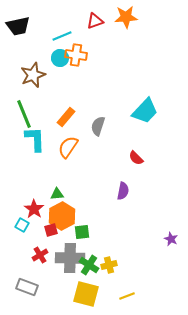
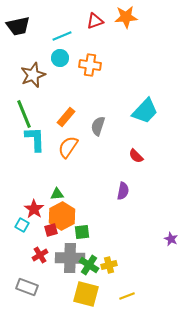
orange cross: moved 14 px right, 10 px down
red semicircle: moved 2 px up
